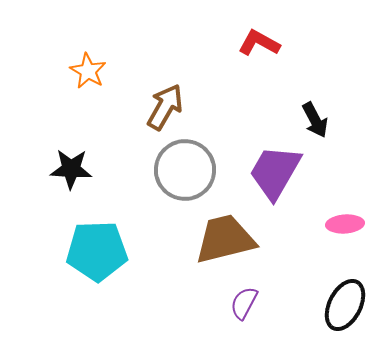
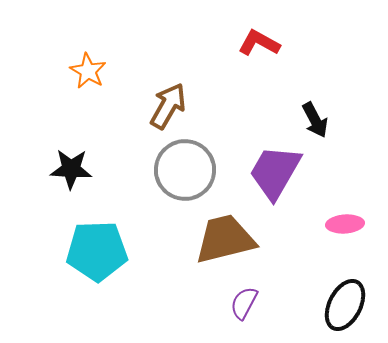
brown arrow: moved 3 px right, 1 px up
